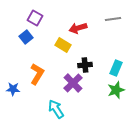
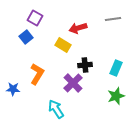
green star: moved 6 px down
